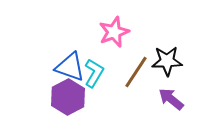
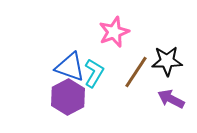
purple arrow: rotated 12 degrees counterclockwise
